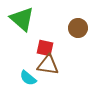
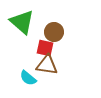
green triangle: moved 3 px down
brown circle: moved 24 px left, 4 px down
brown triangle: moved 1 px left
